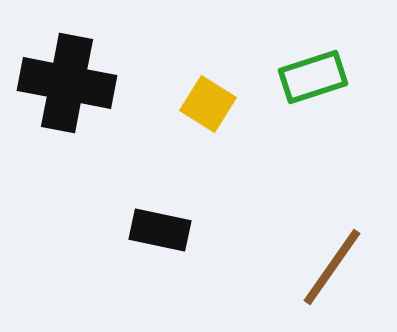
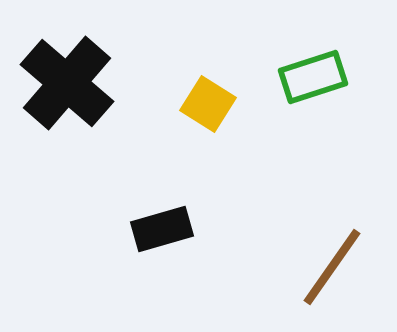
black cross: rotated 30 degrees clockwise
black rectangle: moved 2 px right, 1 px up; rotated 28 degrees counterclockwise
